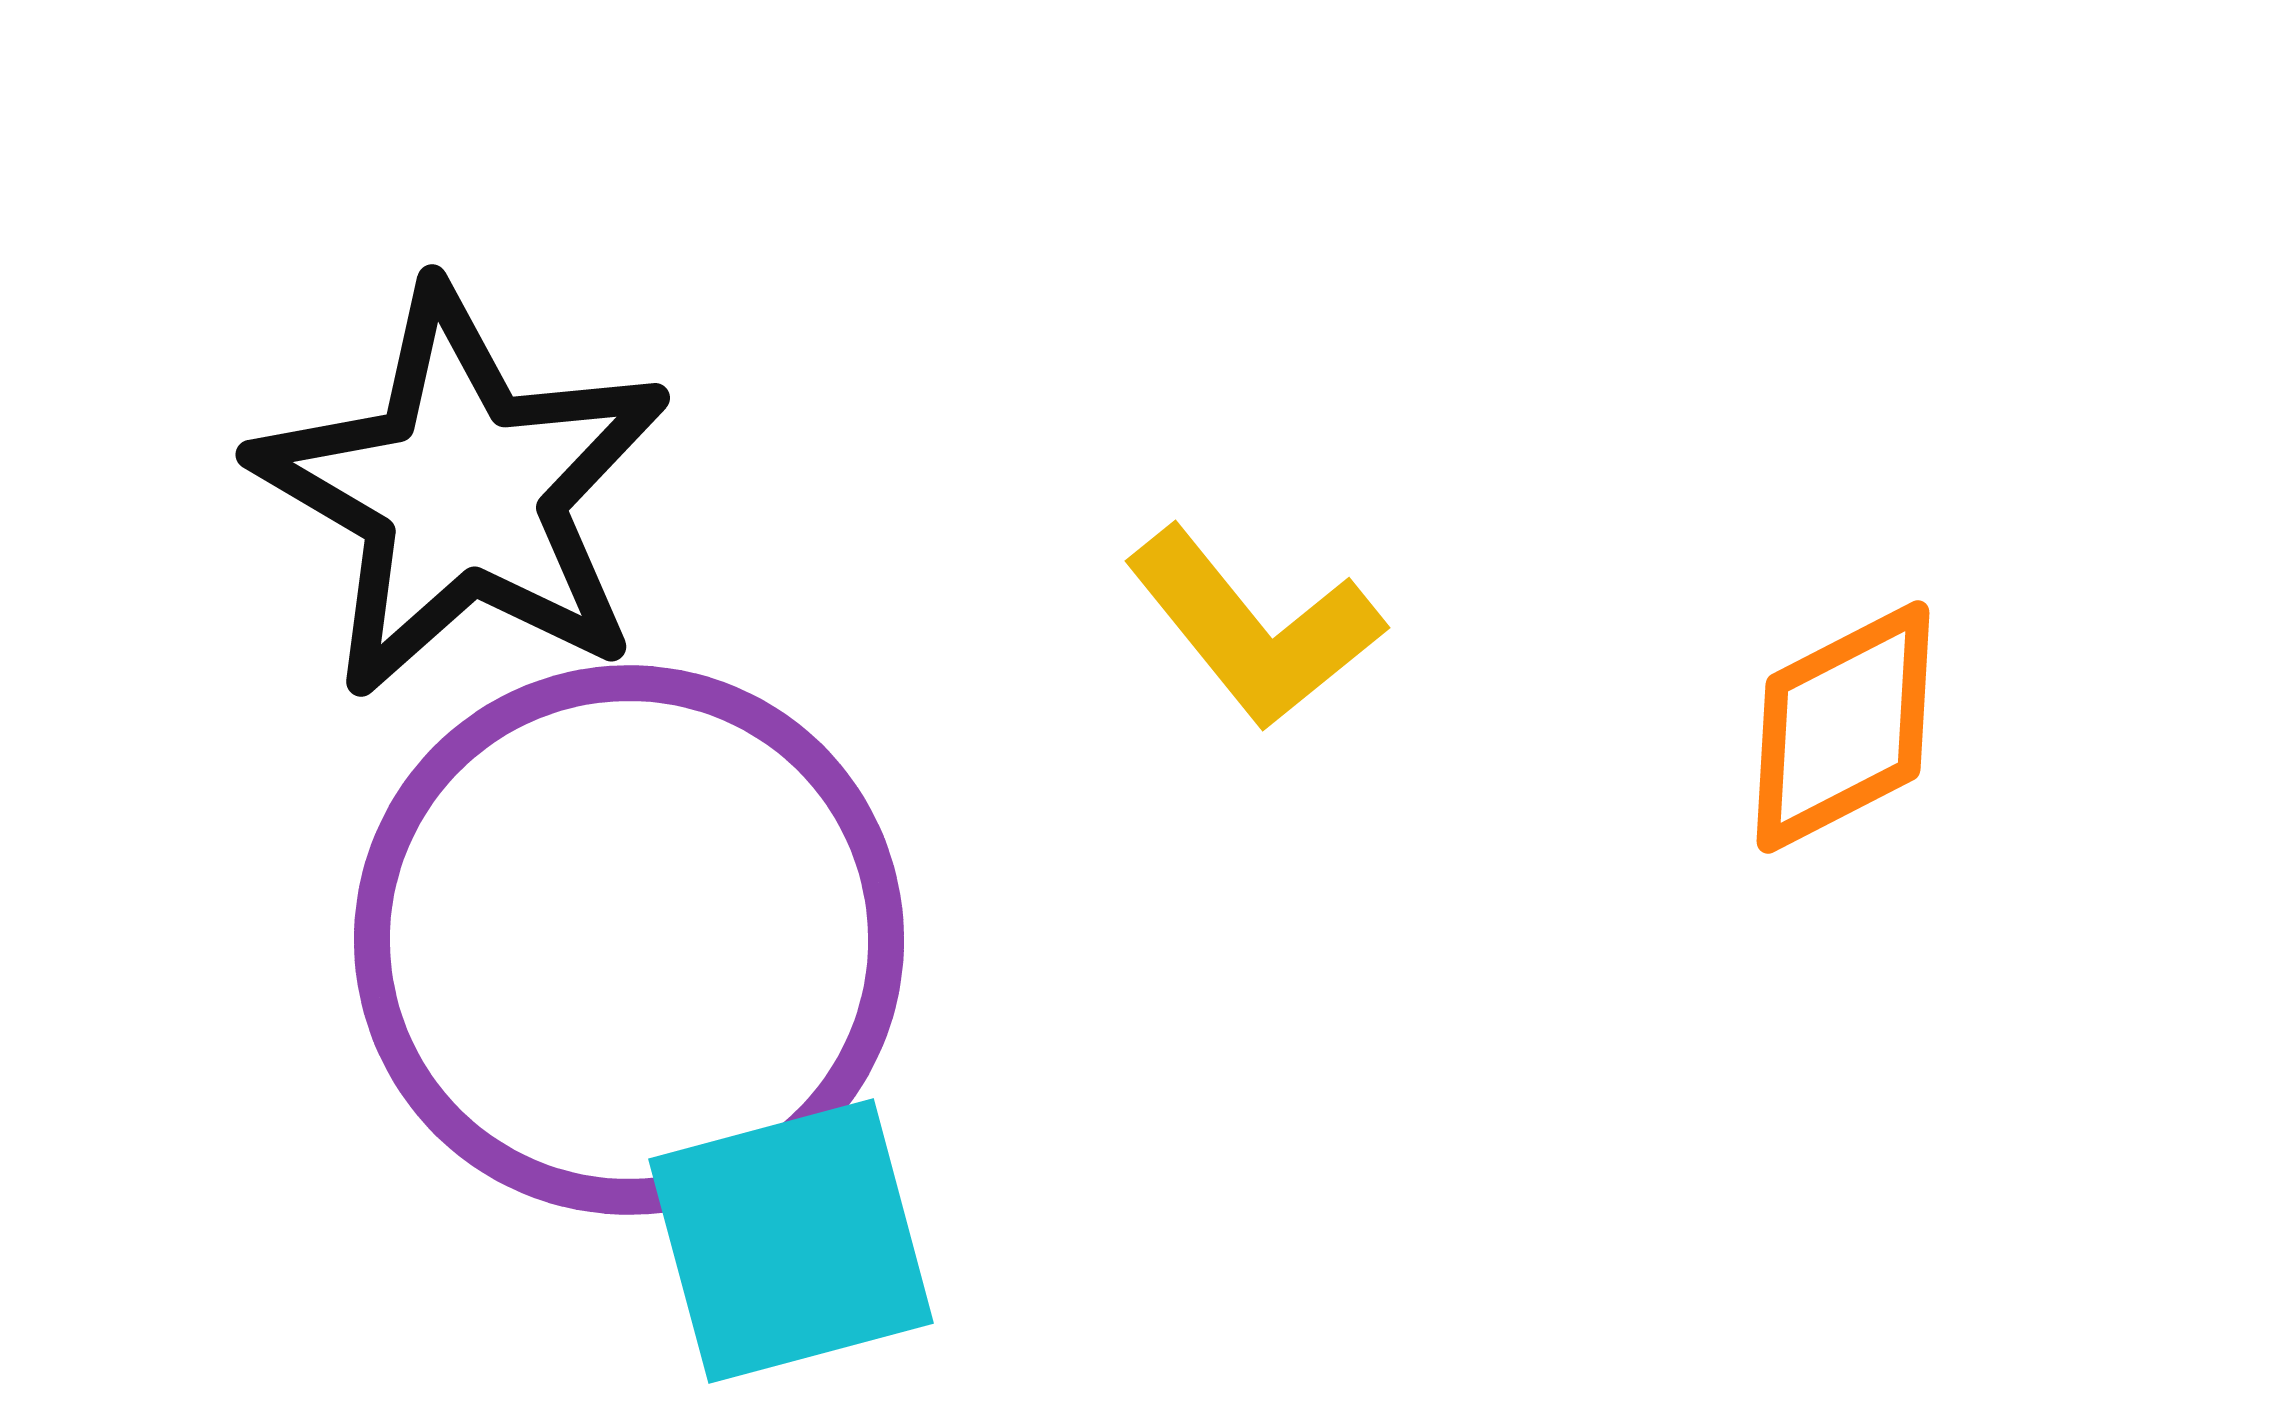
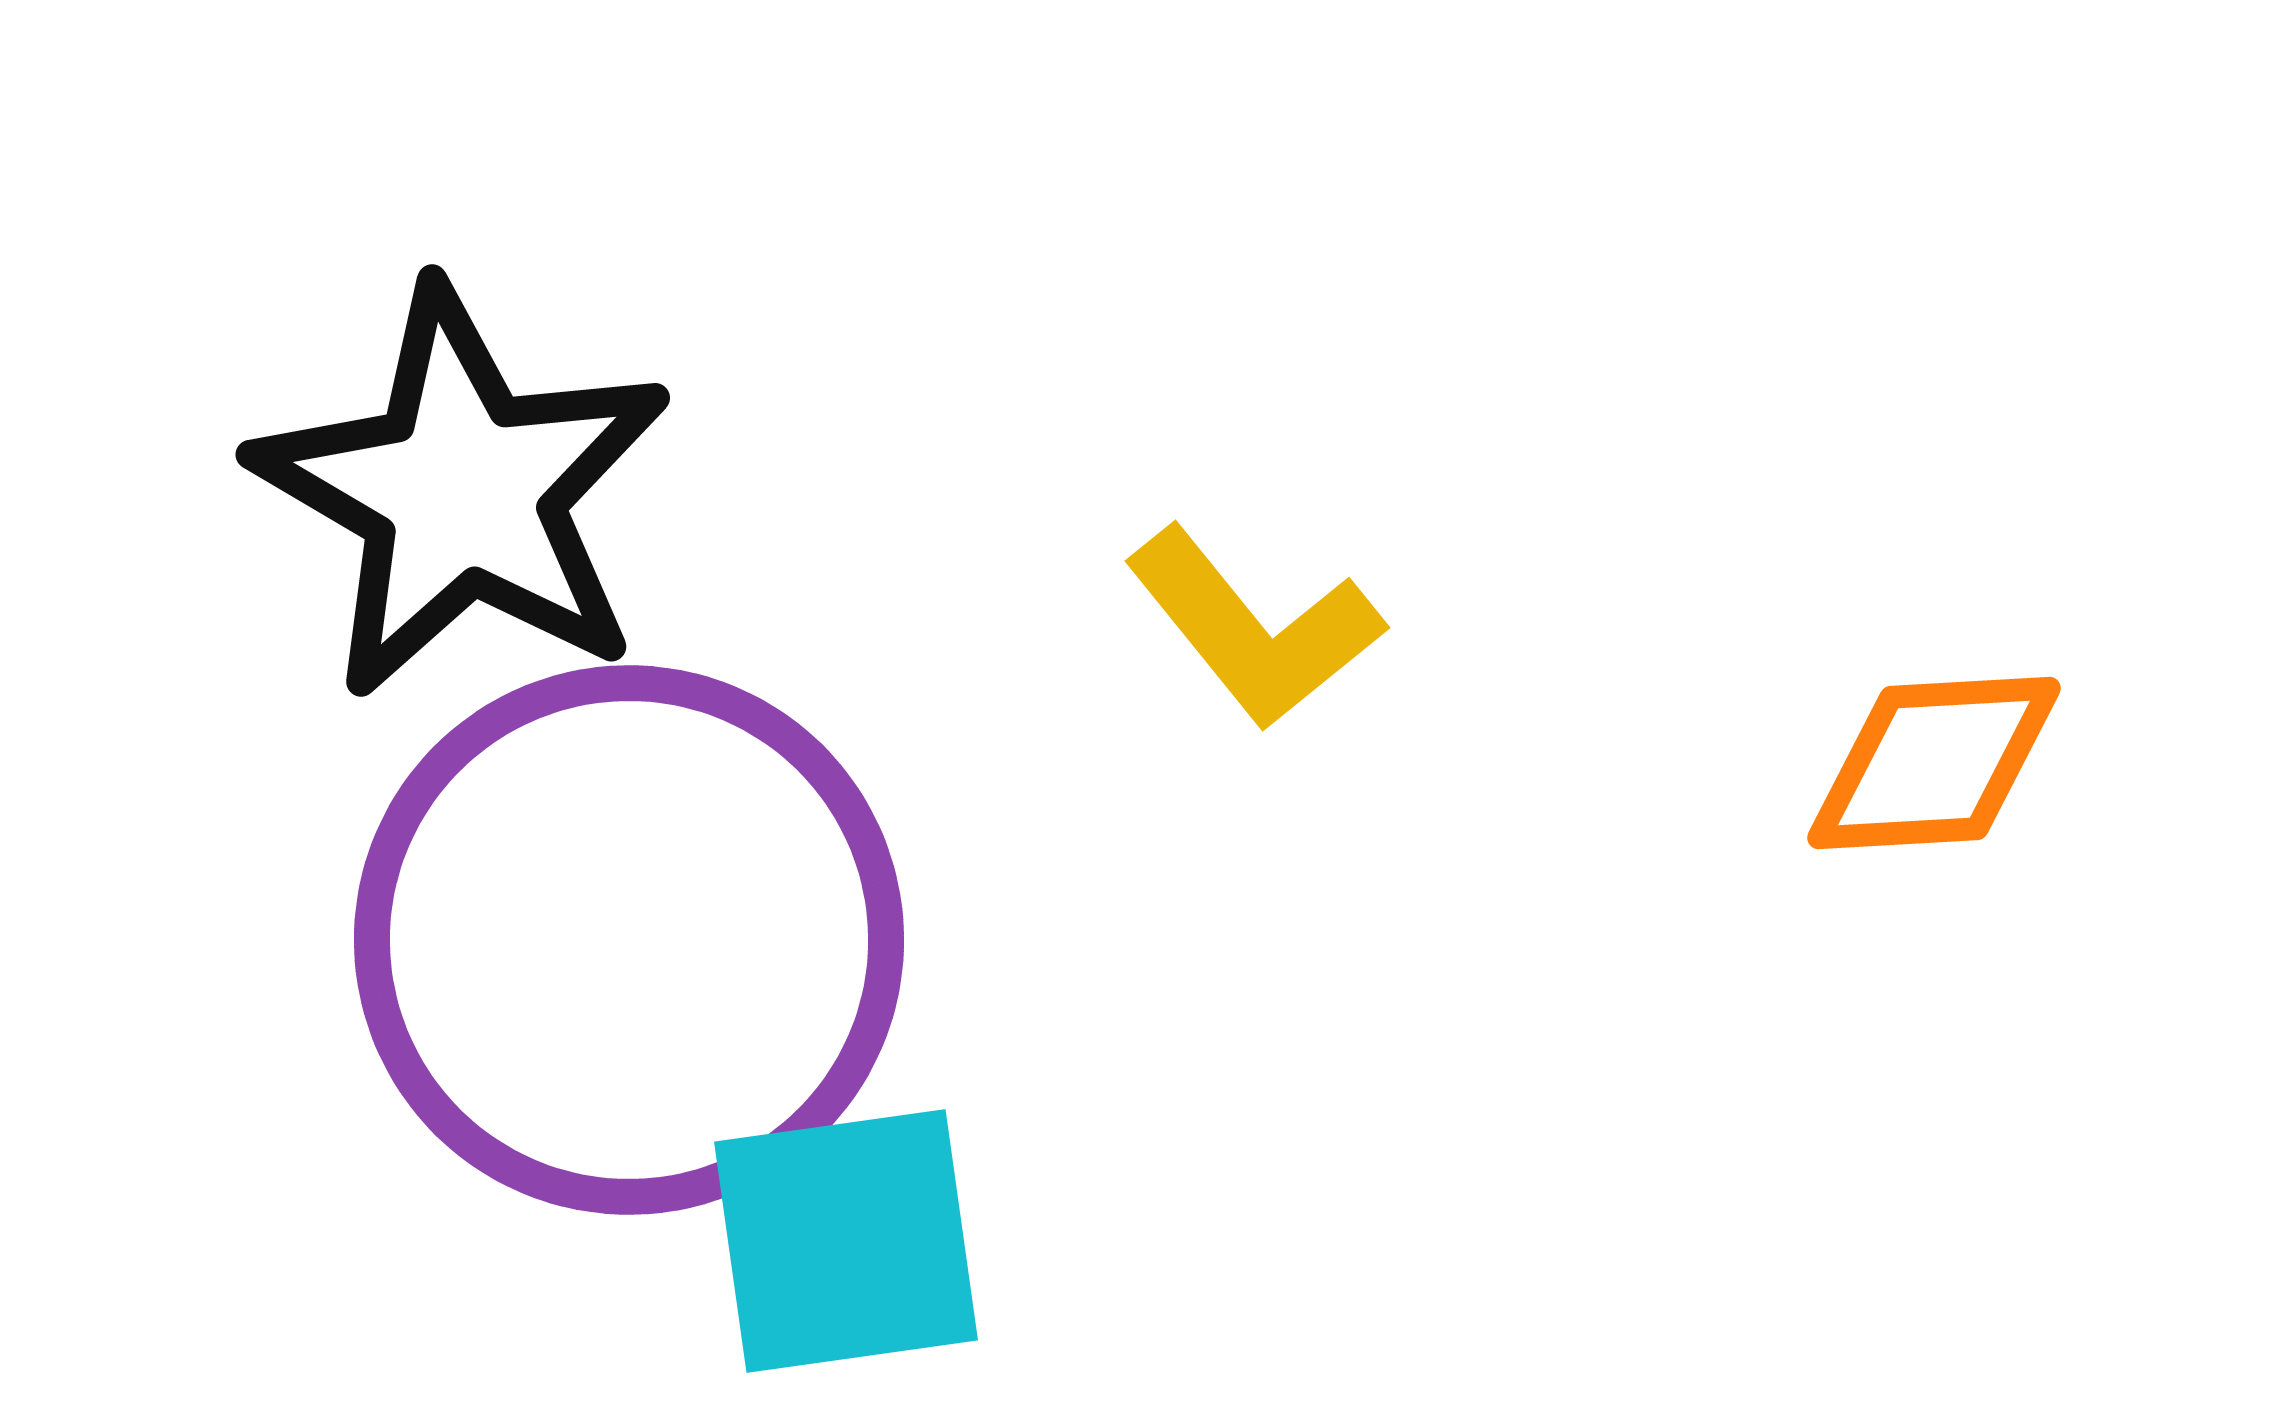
orange diamond: moved 91 px right, 36 px down; rotated 24 degrees clockwise
cyan square: moved 55 px right; rotated 7 degrees clockwise
